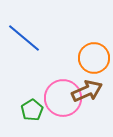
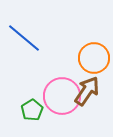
brown arrow: rotated 32 degrees counterclockwise
pink circle: moved 1 px left, 2 px up
